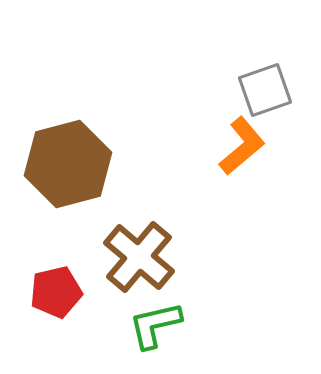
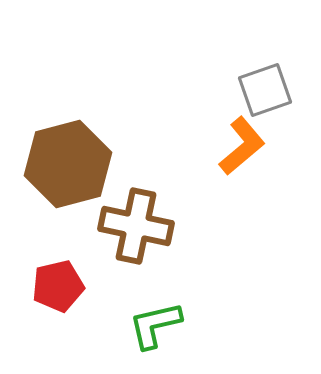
brown cross: moved 3 px left, 31 px up; rotated 28 degrees counterclockwise
red pentagon: moved 2 px right, 6 px up
